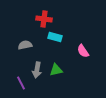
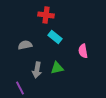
red cross: moved 2 px right, 4 px up
cyan rectangle: rotated 24 degrees clockwise
pink semicircle: rotated 24 degrees clockwise
green triangle: moved 1 px right, 2 px up
purple line: moved 1 px left, 5 px down
